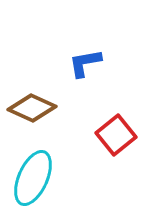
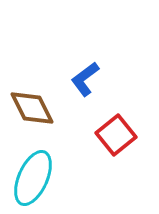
blue L-shape: moved 16 px down; rotated 27 degrees counterclockwise
brown diamond: rotated 39 degrees clockwise
